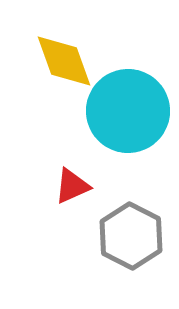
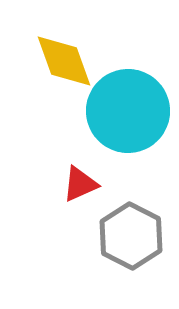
red triangle: moved 8 px right, 2 px up
